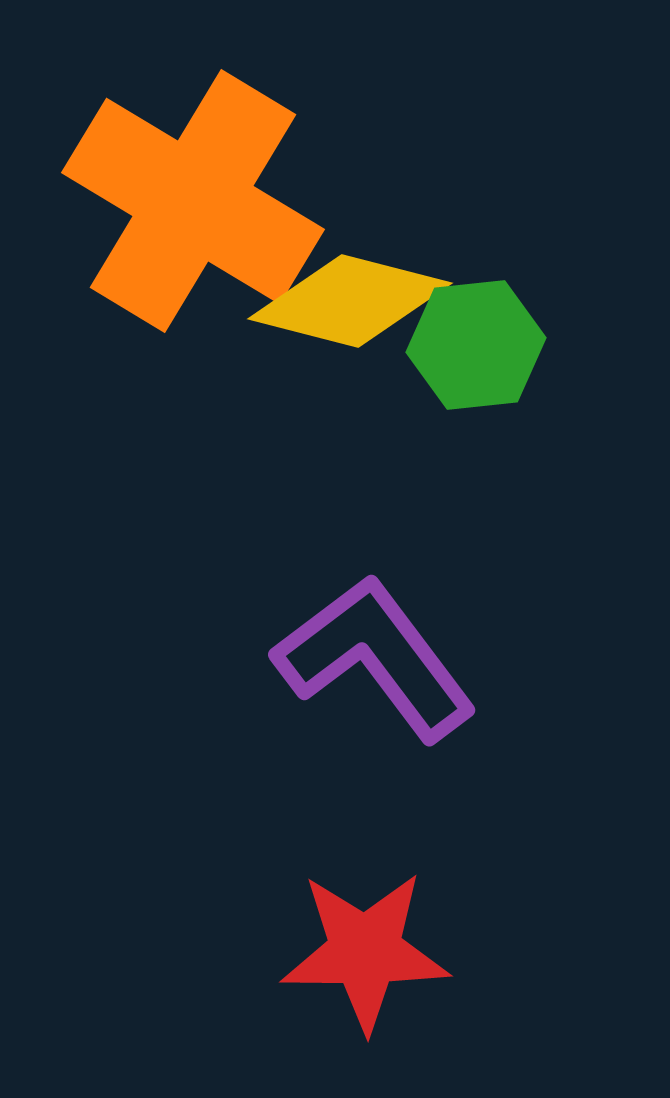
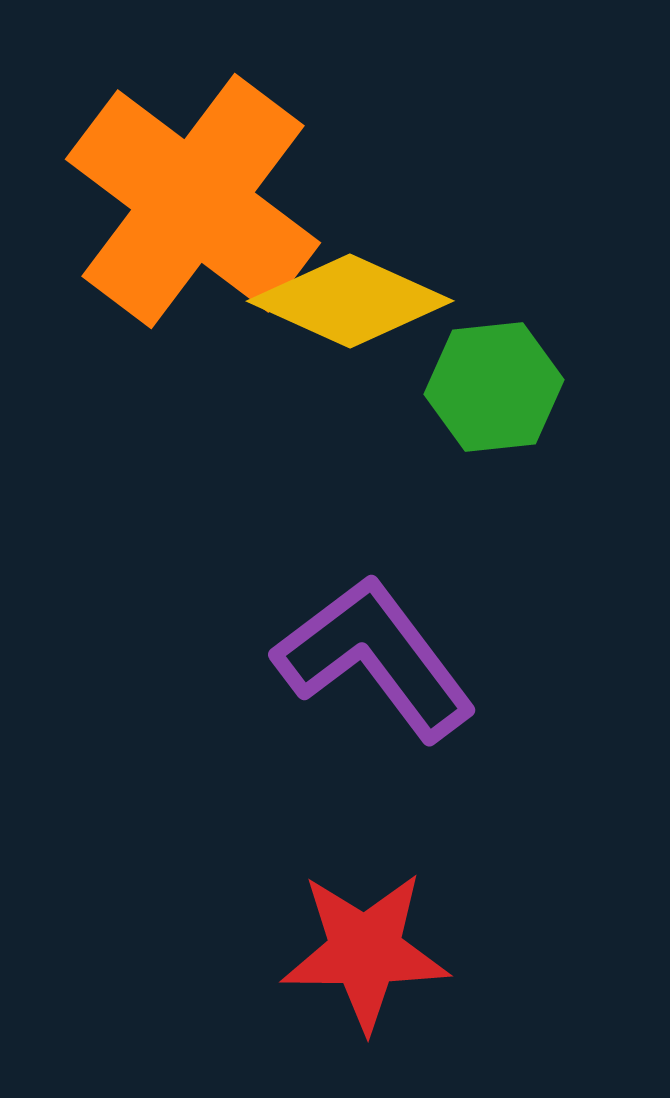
orange cross: rotated 6 degrees clockwise
yellow diamond: rotated 10 degrees clockwise
green hexagon: moved 18 px right, 42 px down
